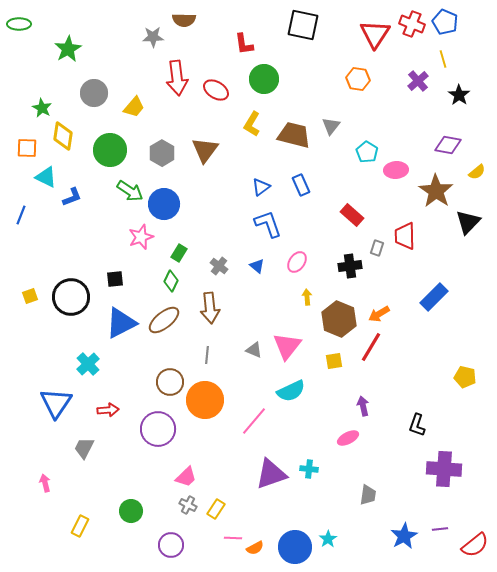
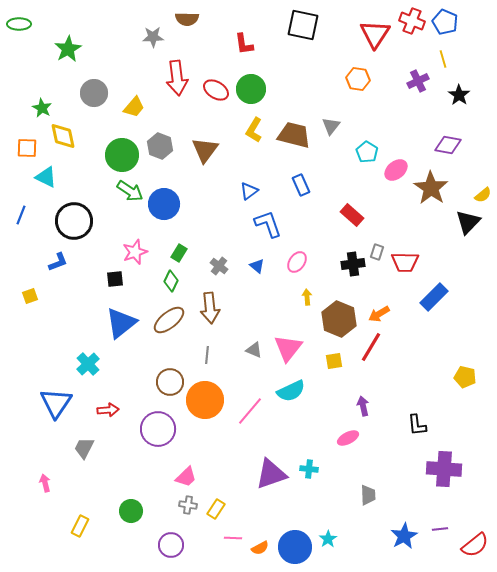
brown semicircle at (184, 20): moved 3 px right, 1 px up
red cross at (412, 24): moved 3 px up
green circle at (264, 79): moved 13 px left, 10 px down
purple cross at (418, 81): rotated 15 degrees clockwise
yellow L-shape at (252, 124): moved 2 px right, 6 px down
yellow diamond at (63, 136): rotated 20 degrees counterclockwise
green circle at (110, 150): moved 12 px right, 5 px down
gray hexagon at (162, 153): moved 2 px left, 7 px up; rotated 10 degrees counterclockwise
pink ellipse at (396, 170): rotated 35 degrees counterclockwise
yellow semicircle at (477, 172): moved 6 px right, 23 px down
blue triangle at (261, 187): moved 12 px left, 4 px down
brown star at (436, 191): moved 5 px left, 3 px up
blue L-shape at (72, 197): moved 14 px left, 65 px down
red trapezoid at (405, 236): moved 26 px down; rotated 88 degrees counterclockwise
pink star at (141, 237): moved 6 px left, 15 px down
gray rectangle at (377, 248): moved 4 px down
black cross at (350, 266): moved 3 px right, 2 px up
black circle at (71, 297): moved 3 px right, 76 px up
brown ellipse at (164, 320): moved 5 px right
blue triangle at (121, 323): rotated 12 degrees counterclockwise
pink triangle at (287, 346): moved 1 px right, 2 px down
pink line at (254, 421): moved 4 px left, 10 px up
black L-shape at (417, 425): rotated 25 degrees counterclockwise
gray trapezoid at (368, 495): rotated 10 degrees counterclockwise
gray cross at (188, 505): rotated 18 degrees counterclockwise
orange semicircle at (255, 548): moved 5 px right
